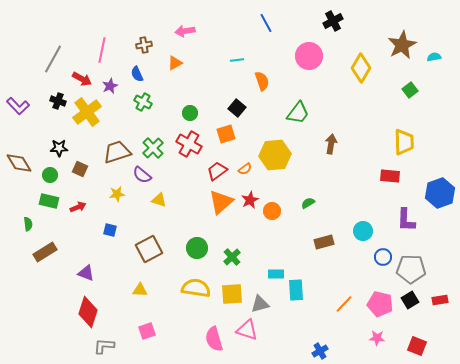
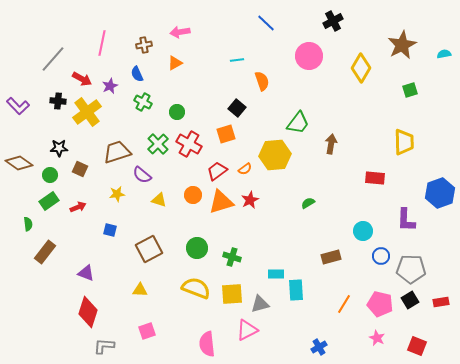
blue line at (266, 23): rotated 18 degrees counterclockwise
pink arrow at (185, 31): moved 5 px left, 1 px down
pink line at (102, 50): moved 7 px up
cyan semicircle at (434, 57): moved 10 px right, 3 px up
gray line at (53, 59): rotated 12 degrees clockwise
green square at (410, 90): rotated 21 degrees clockwise
black cross at (58, 101): rotated 14 degrees counterclockwise
green circle at (190, 113): moved 13 px left, 1 px up
green trapezoid at (298, 113): moved 10 px down
green cross at (153, 148): moved 5 px right, 4 px up
brown diamond at (19, 163): rotated 24 degrees counterclockwise
red rectangle at (390, 176): moved 15 px left, 2 px down
green rectangle at (49, 201): rotated 48 degrees counterclockwise
orange triangle at (221, 202): rotated 24 degrees clockwise
orange circle at (272, 211): moved 79 px left, 16 px up
brown rectangle at (324, 242): moved 7 px right, 15 px down
brown rectangle at (45, 252): rotated 20 degrees counterclockwise
green cross at (232, 257): rotated 30 degrees counterclockwise
blue circle at (383, 257): moved 2 px left, 1 px up
yellow semicircle at (196, 288): rotated 12 degrees clockwise
red rectangle at (440, 300): moved 1 px right, 2 px down
orange line at (344, 304): rotated 12 degrees counterclockwise
pink triangle at (247, 330): rotated 45 degrees counterclockwise
pink star at (377, 338): rotated 21 degrees clockwise
pink semicircle at (214, 339): moved 7 px left, 5 px down; rotated 10 degrees clockwise
blue cross at (320, 351): moved 1 px left, 4 px up
